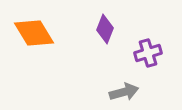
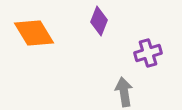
purple diamond: moved 6 px left, 8 px up
gray arrow: rotated 84 degrees counterclockwise
